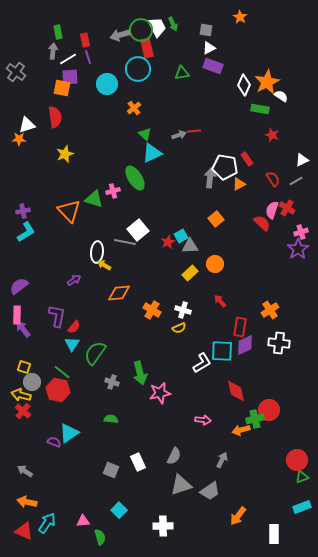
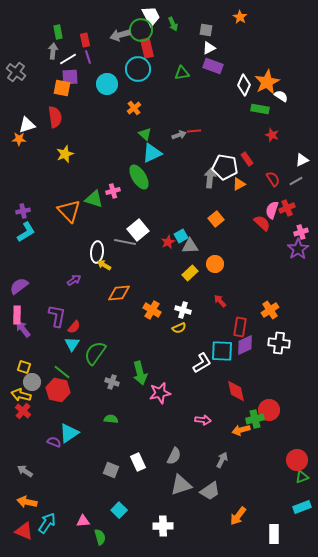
white trapezoid at (157, 27): moved 6 px left, 11 px up
green ellipse at (135, 178): moved 4 px right, 1 px up
red cross at (287, 208): rotated 35 degrees clockwise
